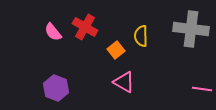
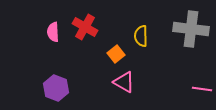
pink semicircle: rotated 36 degrees clockwise
orange square: moved 4 px down
